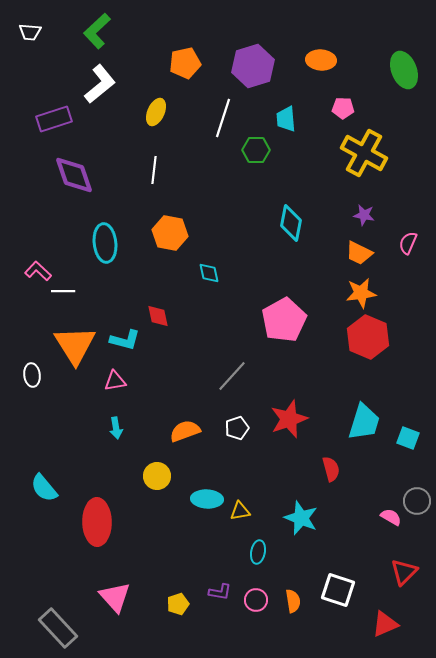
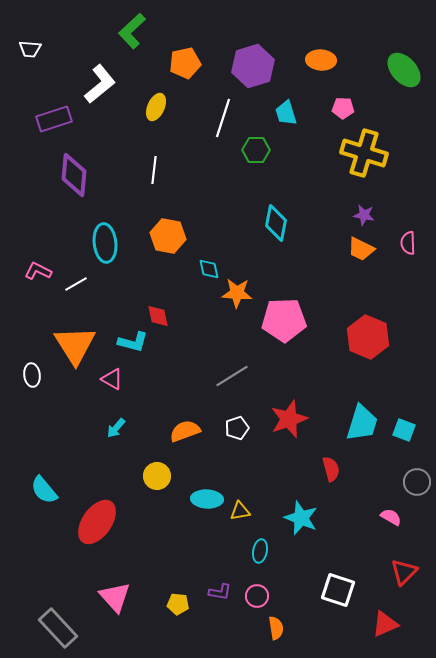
green L-shape at (97, 31): moved 35 px right
white trapezoid at (30, 32): moved 17 px down
green ellipse at (404, 70): rotated 21 degrees counterclockwise
yellow ellipse at (156, 112): moved 5 px up
cyan trapezoid at (286, 119): moved 6 px up; rotated 12 degrees counterclockwise
yellow cross at (364, 153): rotated 12 degrees counterclockwise
purple diamond at (74, 175): rotated 24 degrees clockwise
cyan diamond at (291, 223): moved 15 px left
orange hexagon at (170, 233): moved 2 px left, 3 px down
pink semicircle at (408, 243): rotated 25 degrees counterclockwise
orange trapezoid at (359, 253): moved 2 px right, 4 px up
pink L-shape at (38, 271): rotated 16 degrees counterclockwise
cyan diamond at (209, 273): moved 4 px up
white line at (63, 291): moved 13 px right, 7 px up; rotated 30 degrees counterclockwise
orange star at (361, 293): moved 124 px left; rotated 12 degrees clockwise
pink pentagon at (284, 320): rotated 27 degrees clockwise
cyan L-shape at (125, 340): moved 8 px right, 2 px down
gray line at (232, 376): rotated 16 degrees clockwise
pink triangle at (115, 381): moved 3 px left, 2 px up; rotated 40 degrees clockwise
cyan trapezoid at (364, 422): moved 2 px left, 1 px down
cyan arrow at (116, 428): rotated 50 degrees clockwise
cyan square at (408, 438): moved 4 px left, 8 px up
cyan semicircle at (44, 488): moved 2 px down
gray circle at (417, 501): moved 19 px up
red ellipse at (97, 522): rotated 36 degrees clockwise
cyan ellipse at (258, 552): moved 2 px right, 1 px up
pink circle at (256, 600): moved 1 px right, 4 px up
orange semicircle at (293, 601): moved 17 px left, 27 px down
yellow pentagon at (178, 604): rotated 25 degrees clockwise
